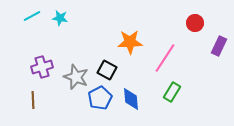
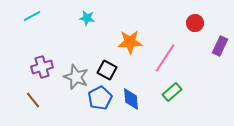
cyan star: moved 27 px right
purple rectangle: moved 1 px right
green rectangle: rotated 18 degrees clockwise
brown line: rotated 36 degrees counterclockwise
